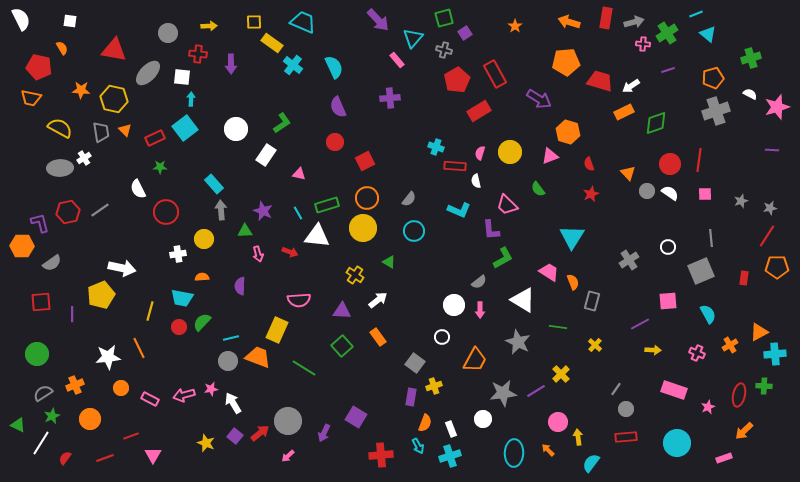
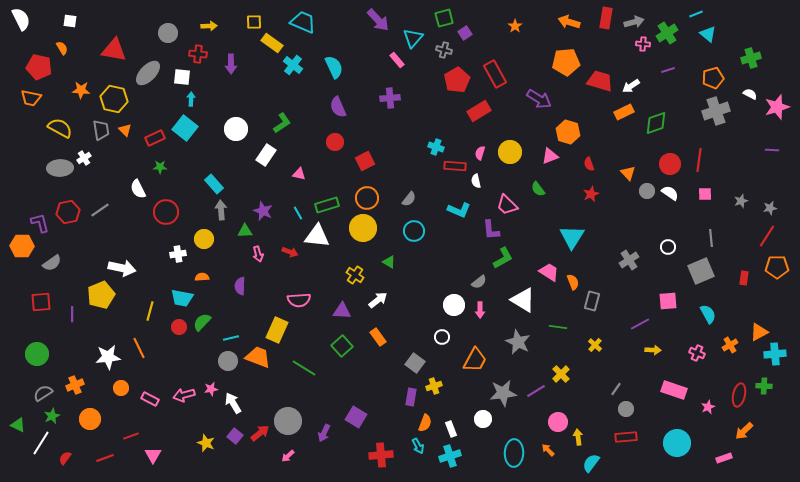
cyan square at (185, 128): rotated 15 degrees counterclockwise
gray trapezoid at (101, 132): moved 2 px up
